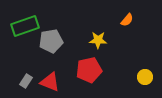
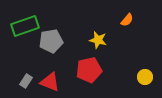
yellow star: rotated 12 degrees clockwise
